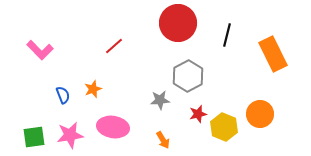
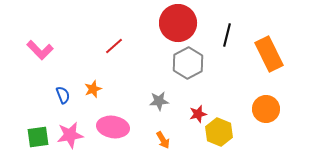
orange rectangle: moved 4 px left
gray hexagon: moved 13 px up
gray star: moved 1 px left, 1 px down
orange circle: moved 6 px right, 5 px up
yellow hexagon: moved 5 px left, 5 px down
green square: moved 4 px right
